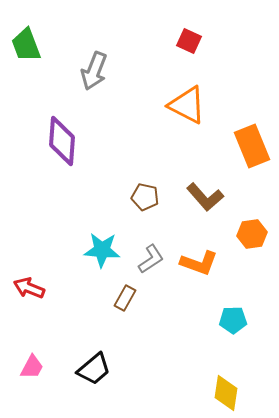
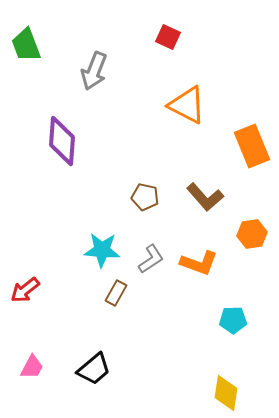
red square: moved 21 px left, 4 px up
red arrow: moved 4 px left, 2 px down; rotated 60 degrees counterclockwise
brown rectangle: moved 9 px left, 5 px up
